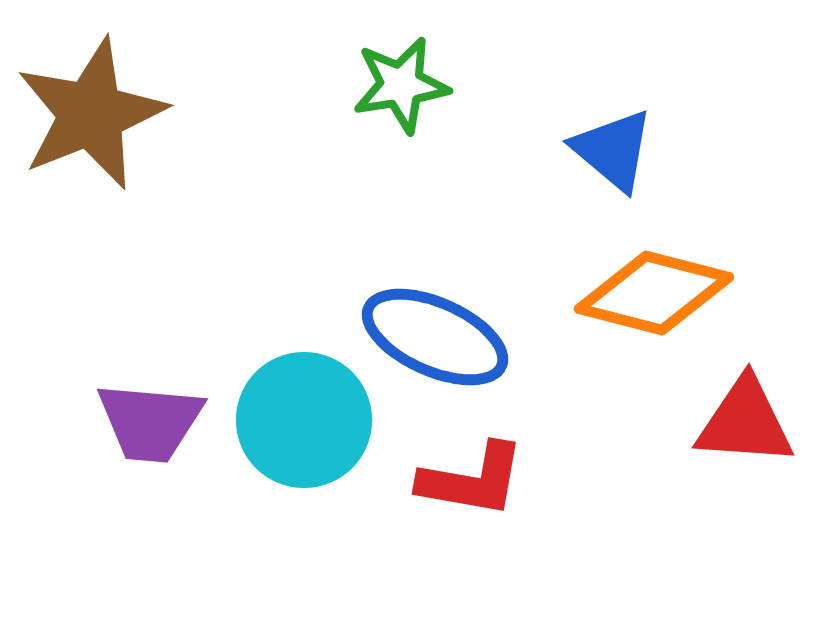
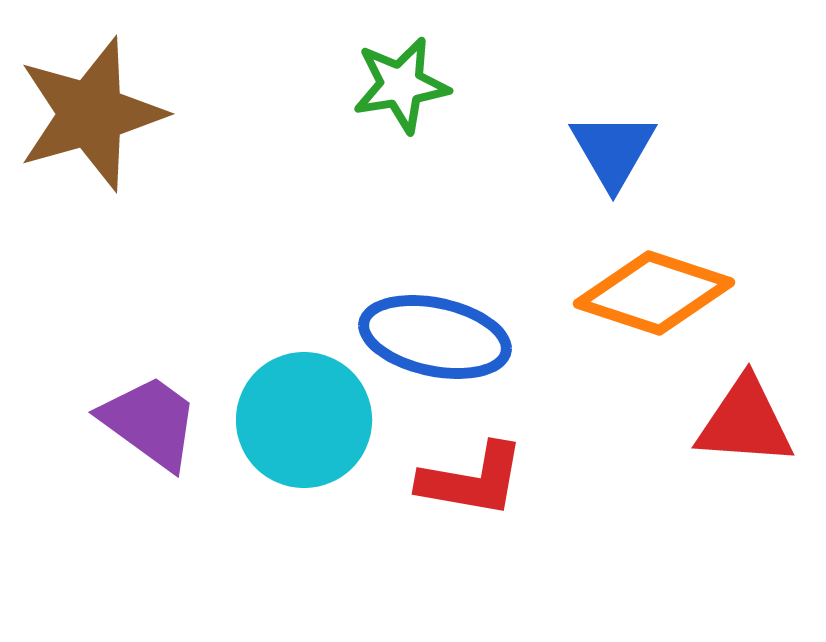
brown star: rotated 6 degrees clockwise
blue triangle: rotated 20 degrees clockwise
orange diamond: rotated 4 degrees clockwise
blue ellipse: rotated 12 degrees counterclockwise
purple trapezoid: rotated 149 degrees counterclockwise
